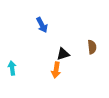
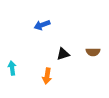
blue arrow: rotated 98 degrees clockwise
brown semicircle: moved 1 px right, 5 px down; rotated 96 degrees clockwise
orange arrow: moved 9 px left, 6 px down
